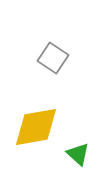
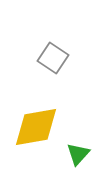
green triangle: rotated 30 degrees clockwise
